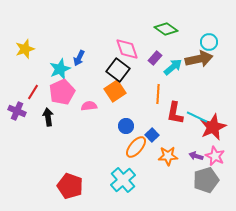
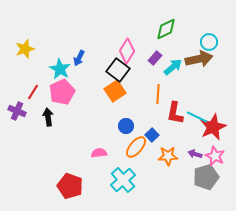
green diamond: rotated 60 degrees counterclockwise
pink diamond: moved 2 px down; rotated 50 degrees clockwise
cyan star: rotated 20 degrees counterclockwise
pink semicircle: moved 10 px right, 47 px down
purple arrow: moved 1 px left, 2 px up
gray pentagon: moved 3 px up
